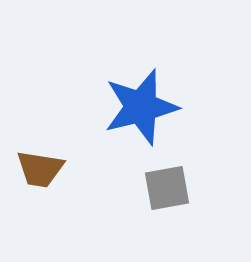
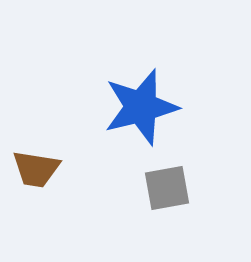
brown trapezoid: moved 4 px left
